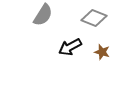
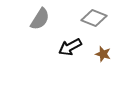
gray semicircle: moved 3 px left, 4 px down
brown star: moved 1 px right, 2 px down
